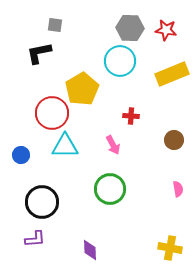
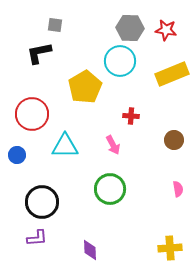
yellow pentagon: moved 3 px right, 2 px up
red circle: moved 20 px left, 1 px down
blue circle: moved 4 px left
purple L-shape: moved 2 px right, 1 px up
yellow cross: rotated 15 degrees counterclockwise
